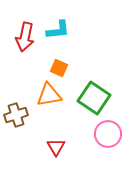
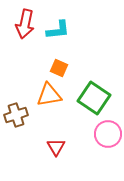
red arrow: moved 13 px up
